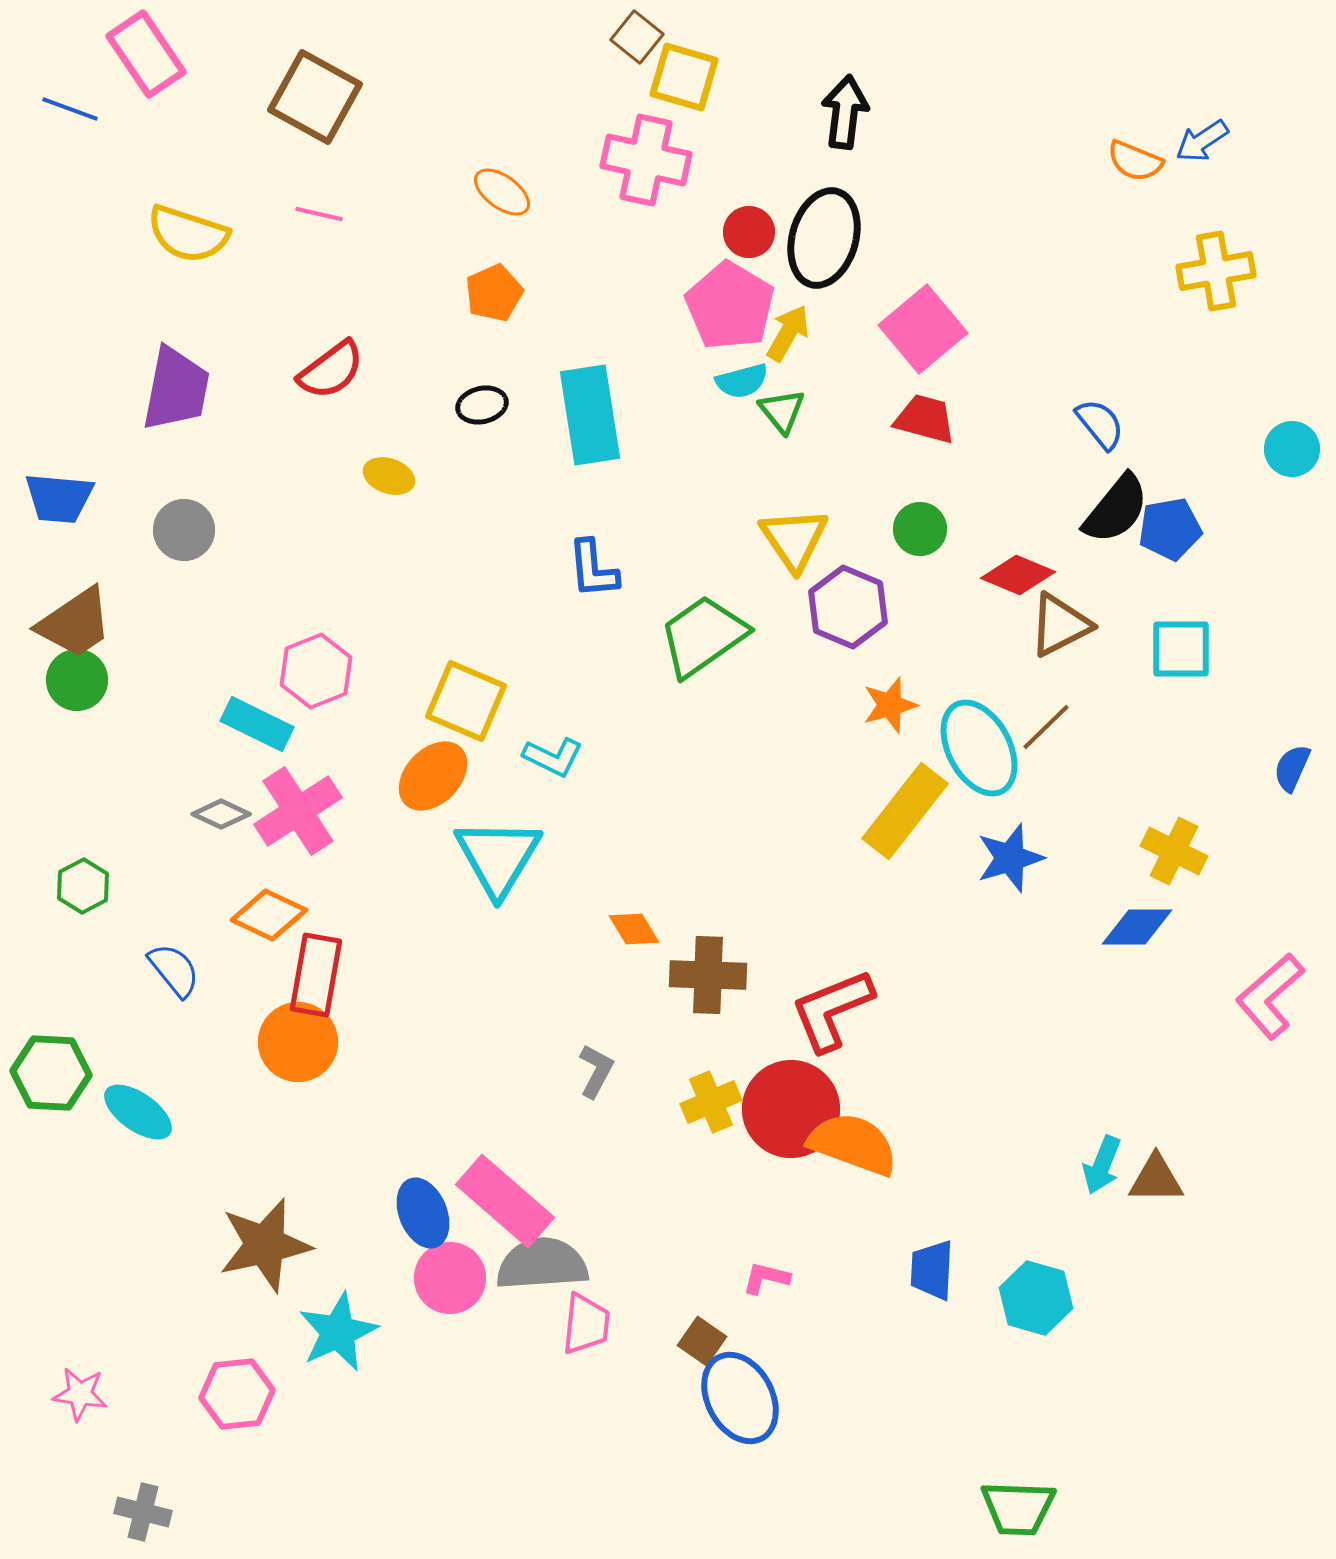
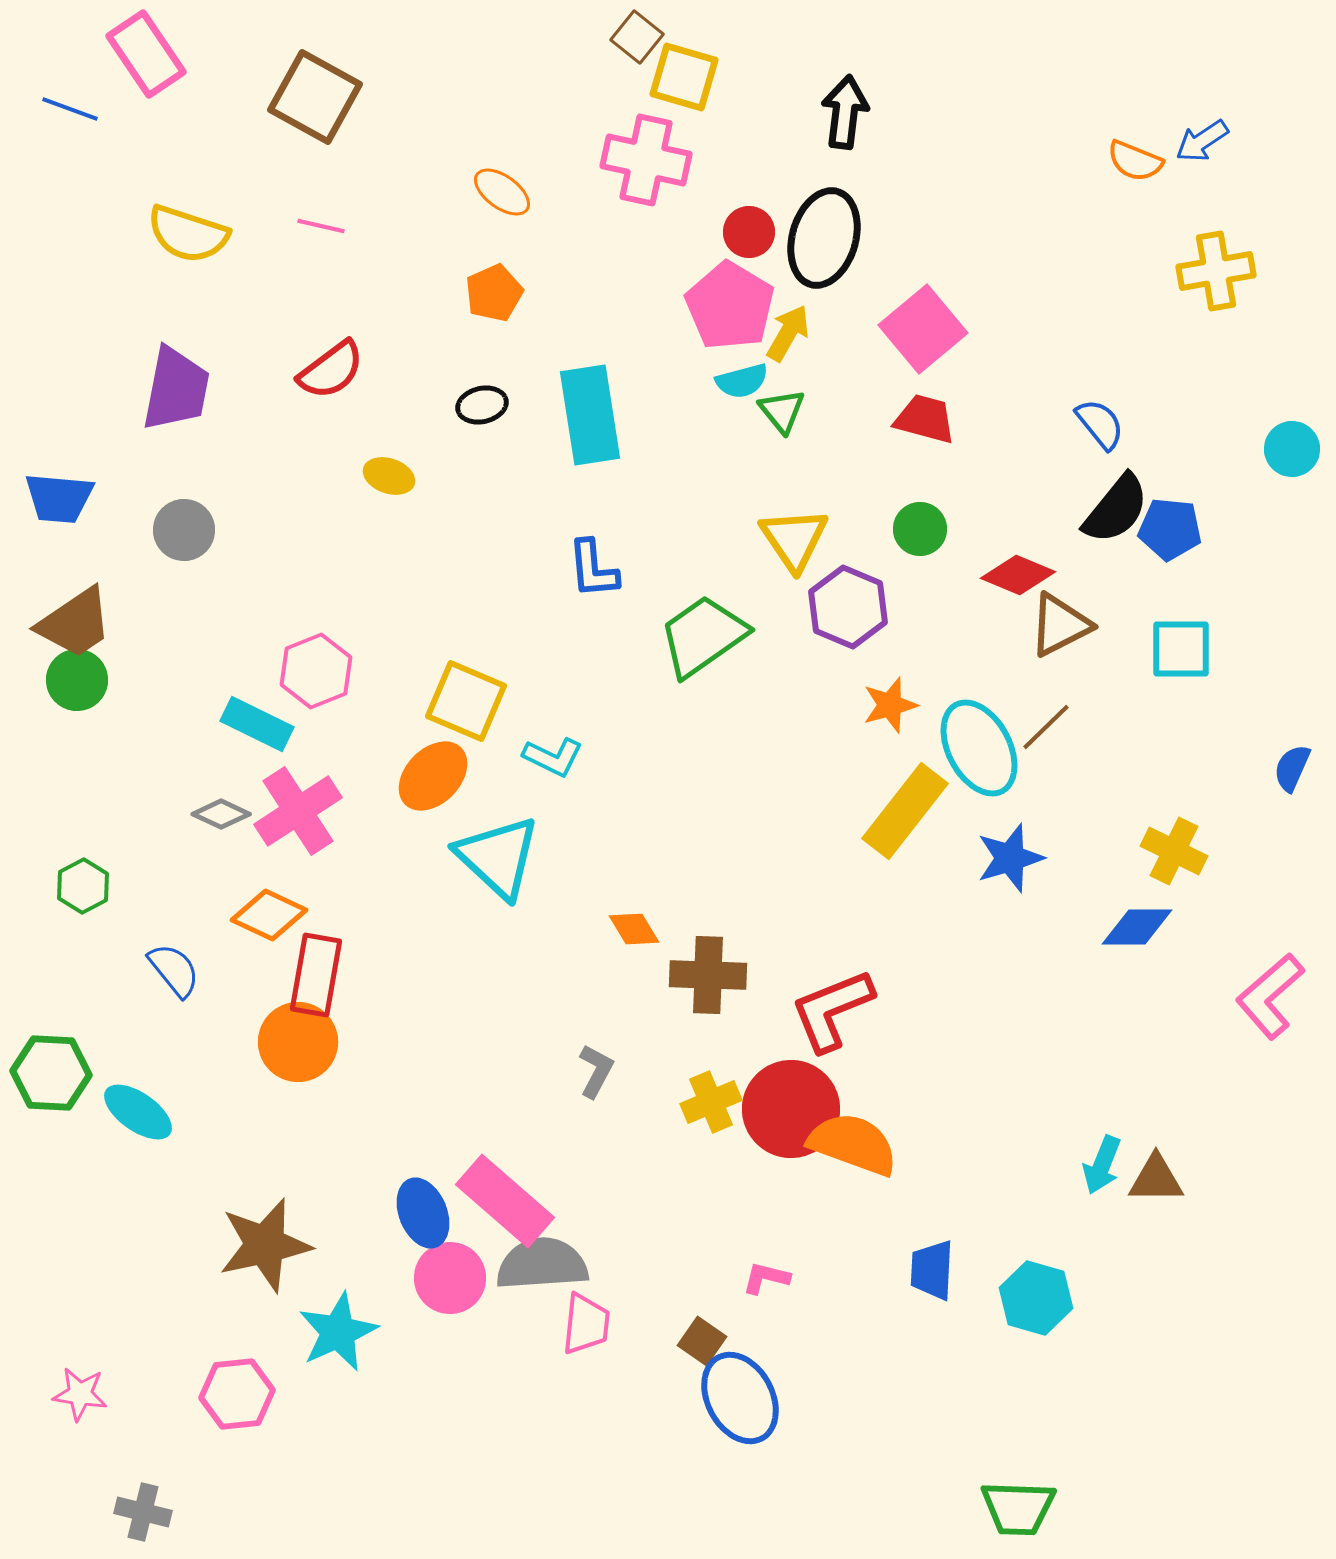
pink line at (319, 214): moved 2 px right, 12 px down
blue pentagon at (1170, 529): rotated 16 degrees clockwise
cyan triangle at (498, 857): rotated 18 degrees counterclockwise
